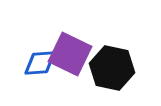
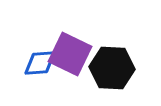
black hexagon: rotated 9 degrees counterclockwise
